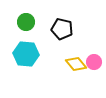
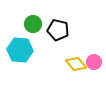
green circle: moved 7 px right, 2 px down
black pentagon: moved 4 px left, 1 px down
cyan hexagon: moved 6 px left, 4 px up
